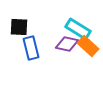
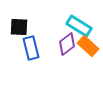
cyan rectangle: moved 1 px right, 3 px up
purple diamond: rotated 50 degrees counterclockwise
